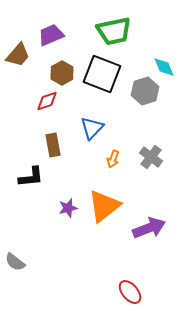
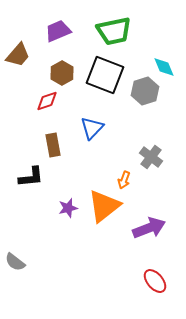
purple trapezoid: moved 7 px right, 4 px up
black square: moved 3 px right, 1 px down
orange arrow: moved 11 px right, 21 px down
red ellipse: moved 25 px right, 11 px up
